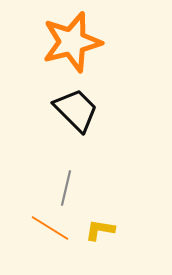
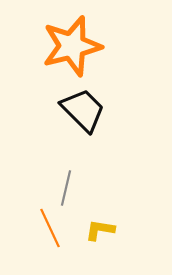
orange star: moved 4 px down
black trapezoid: moved 7 px right
orange line: rotated 33 degrees clockwise
